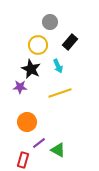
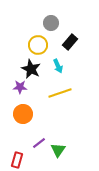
gray circle: moved 1 px right, 1 px down
orange circle: moved 4 px left, 8 px up
green triangle: rotated 35 degrees clockwise
red rectangle: moved 6 px left
